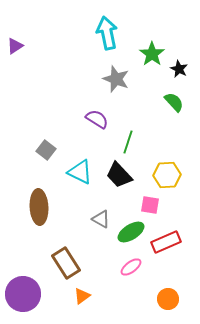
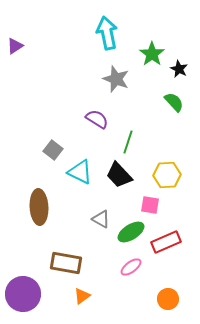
gray square: moved 7 px right
brown rectangle: rotated 48 degrees counterclockwise
